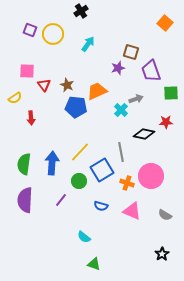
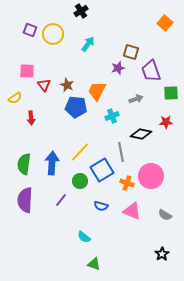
orange trapezoid: rotated 40 degrees counterclockwise
cyan cross: moved 9 px left, 6 px down; rotated 24 degrees clockwise
black diamond: moved 3 px left
green circle: moved 1 px right
